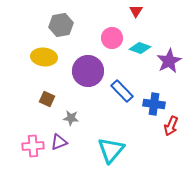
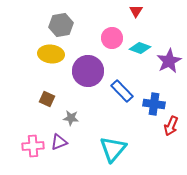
yellow ellipse: moved 7 px right, 3 px up
cyan triangle: moved 2 px right, 1 px up
